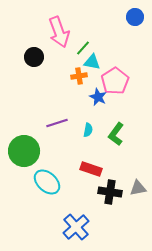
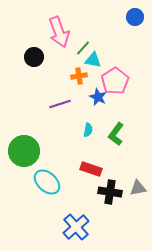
cyan triangle: moved 1 px right, 2 px up
purple line: moved 3 px right, 19 px up
